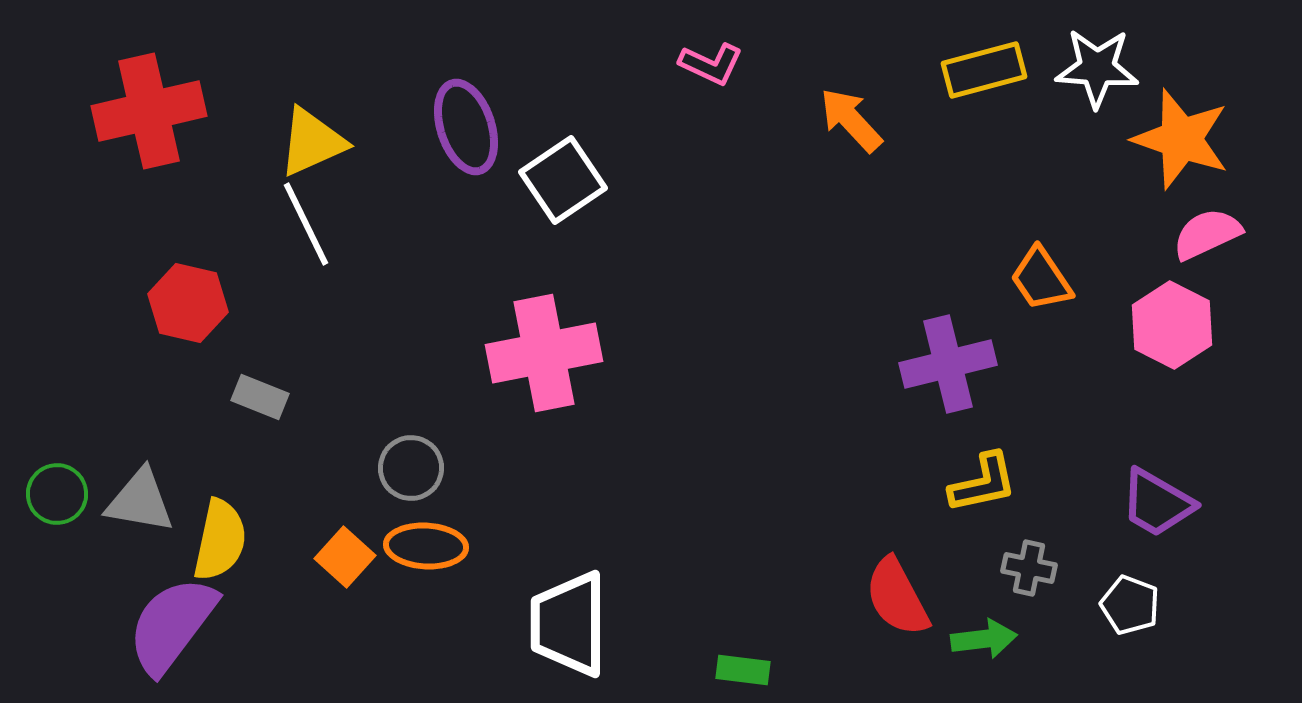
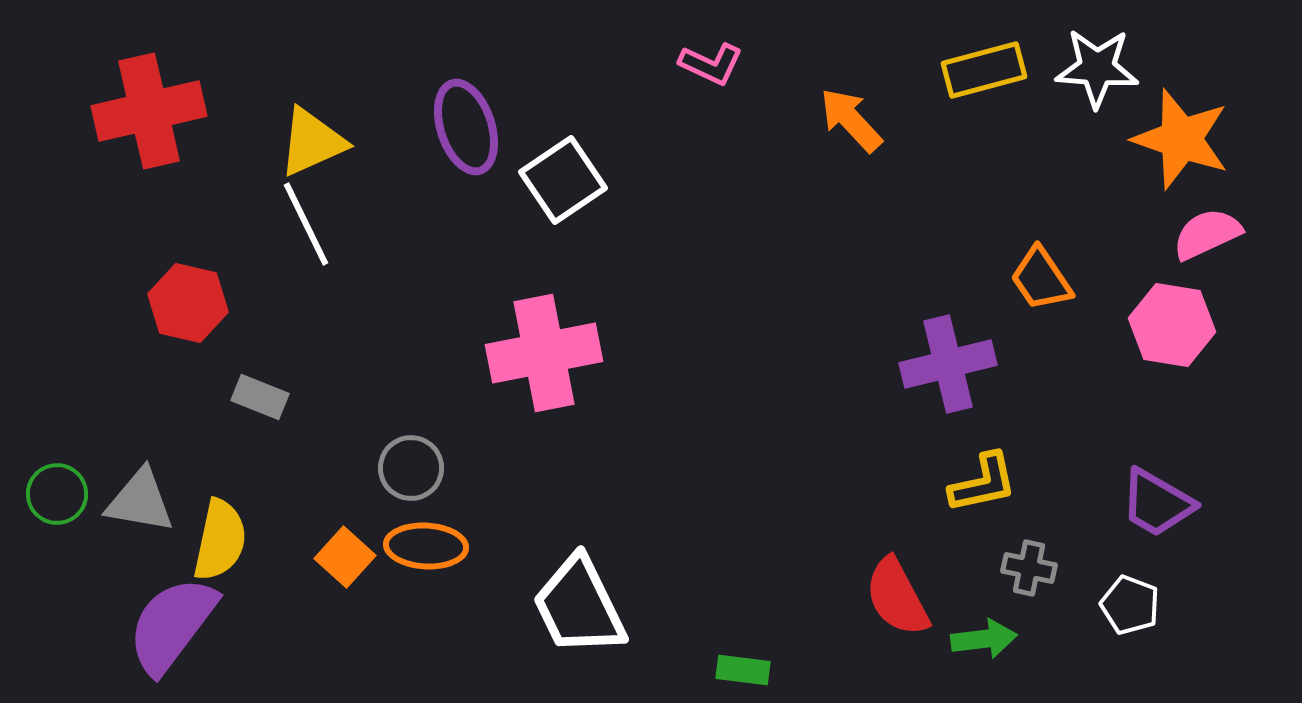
pink hexagon: rotated 18 degrees counterclockwise
white trapezoid: moved 10 px right, 18 px up; rotated 26 degrees counterclockwise
